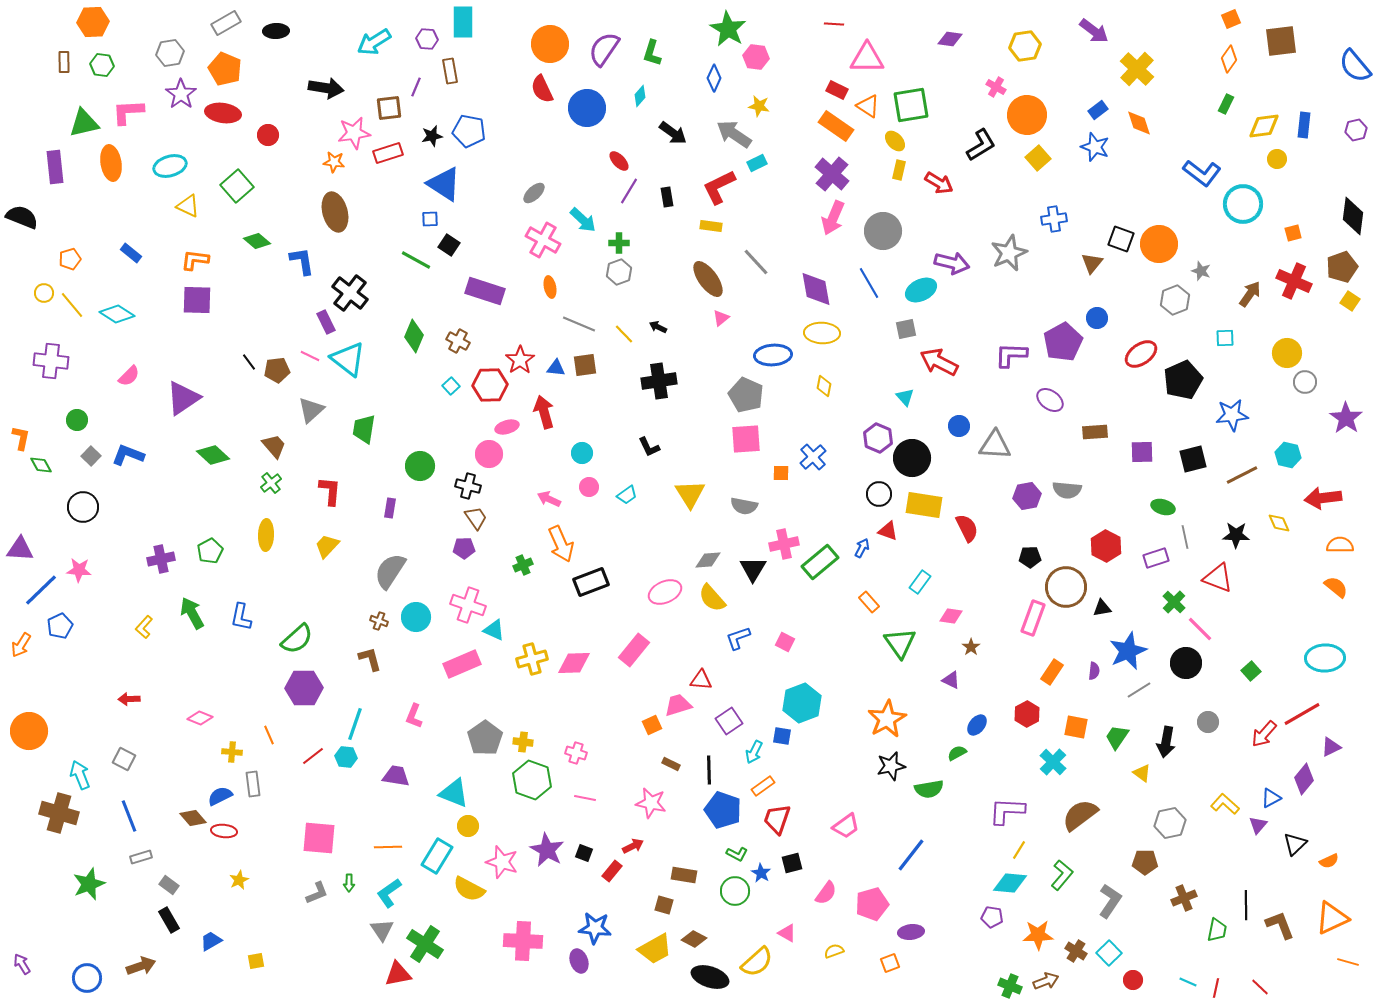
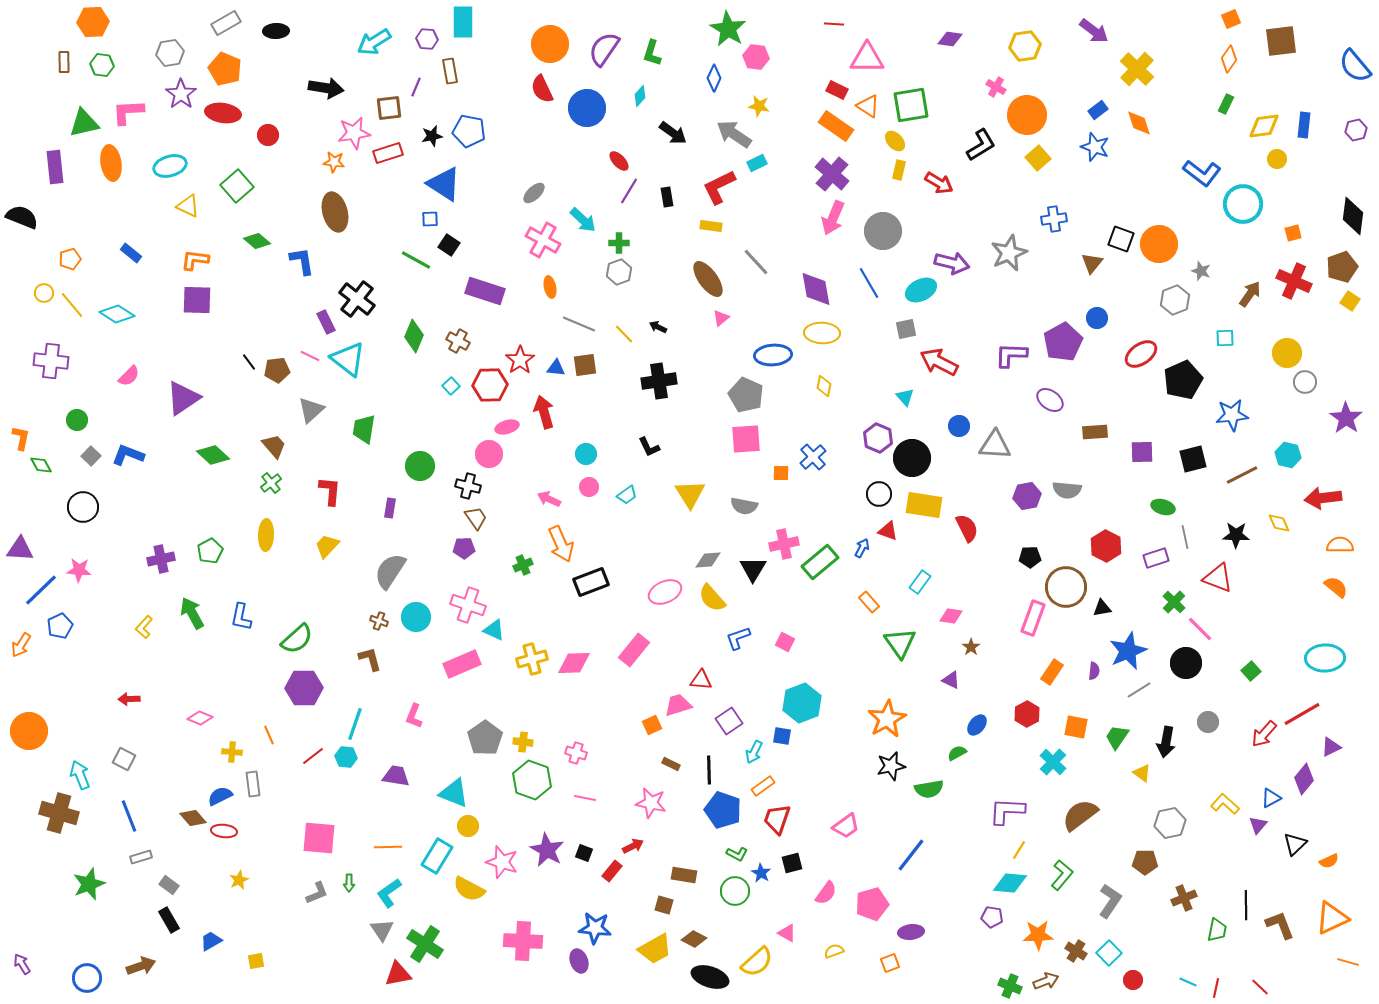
black cross at (350, 293): moved 7 px right, 6 px down
cyan circle at (582, 453): moved 4 px right, 1 px down
